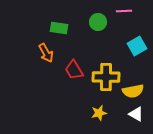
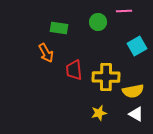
red trapezoid: rotated 25 degrees clockwise
